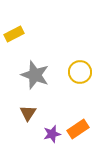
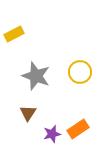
gray star: moved 1 px right, 1 px down
